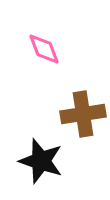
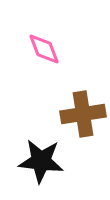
black star: rotated 12 degrees counterclockwise
